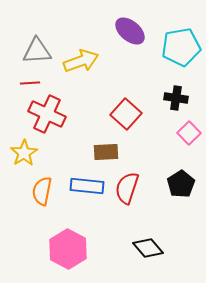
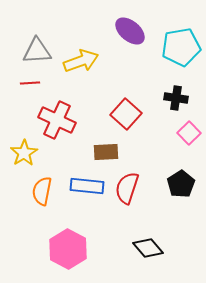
red cross: moved 10 px right, 6 px down
